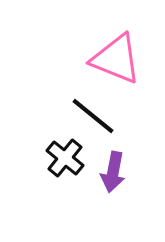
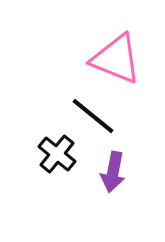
black cross: moved 8 px left, 4 px up
